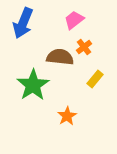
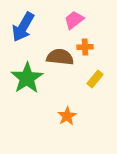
blue arrow: moved 4 px down; rotated 8 degrees clockwise
orange cross: moved 1 px right; rotated 35 degrees clockwise
green star: moved 6 px left, 7 px up
